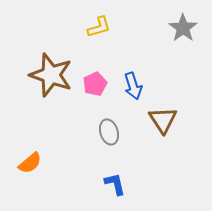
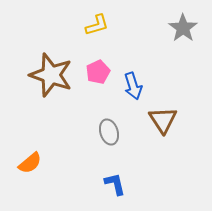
yellow L-shape: moved 2 px left, 2 px up
pink pentagon: moved 3 px right, 12 px up
